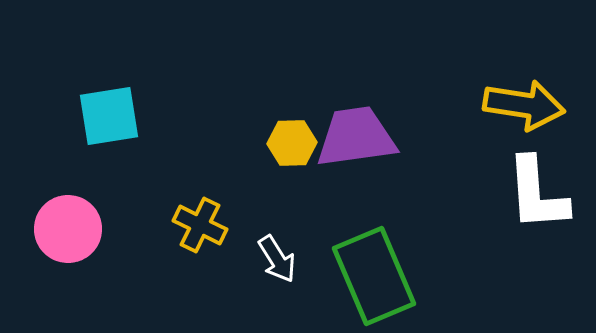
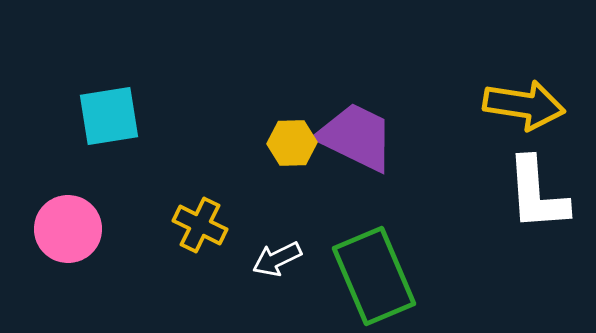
purple trapezoid: rotated 34 degrees clockwise
white arrow: rotated 96 degrees clockwise
